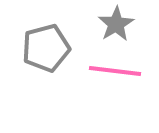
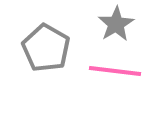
gray pentagon: rotated 27 degrees counterclockwise
